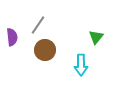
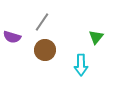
gray line: moved 4 px right, 3 px up
purple semicircle: rotated 114 degrees clockwise
